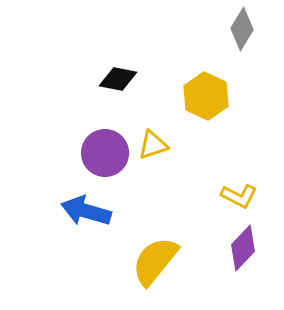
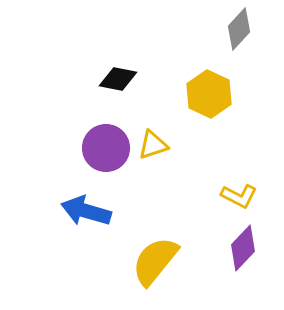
gray diamond: moved 3 px left; rotated 12 degrees clockwise
yellow hexagon: moved 3 px right, 2 px up
purple circle: moved 1 px right, 5 px up
